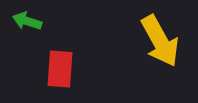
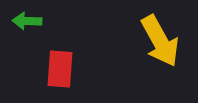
green arrow: rotated 16 degrees counterclockwise
